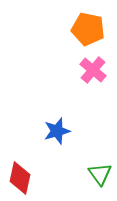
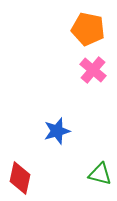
green triangle: rotated 40 degrees counterclockwise
